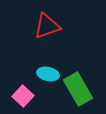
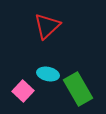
red triangle: rotated 24 degrees counterclockwise
pink square: moved 5 px up
